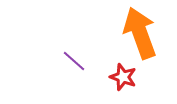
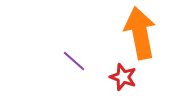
orange arrow: rotated 9 degrees clockwise
